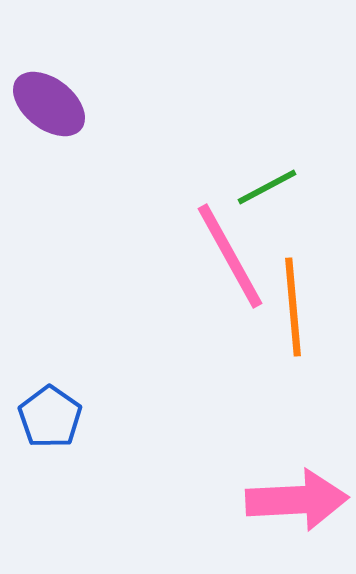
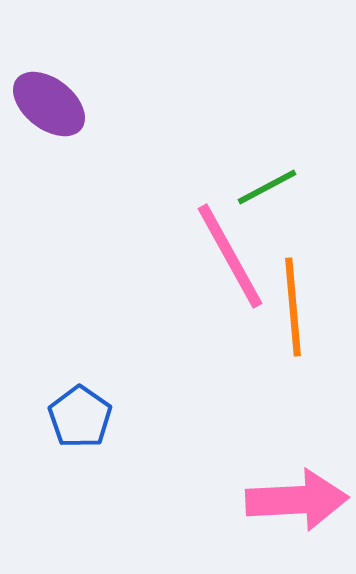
blue pentagon: moved 30 px right
